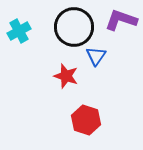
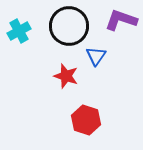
black circle: moved 5 px left, 1 px up
